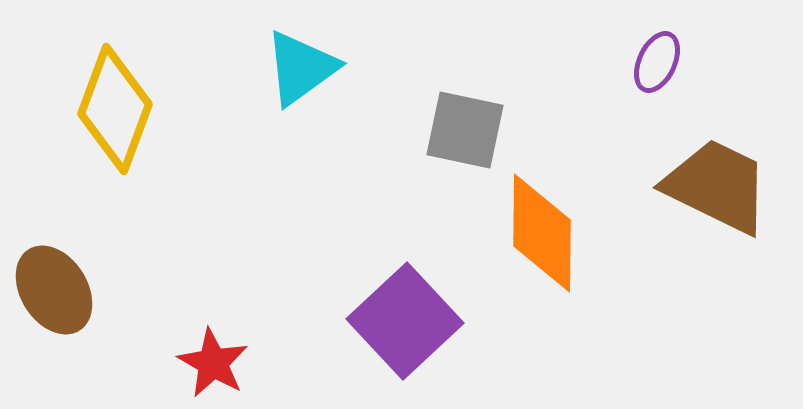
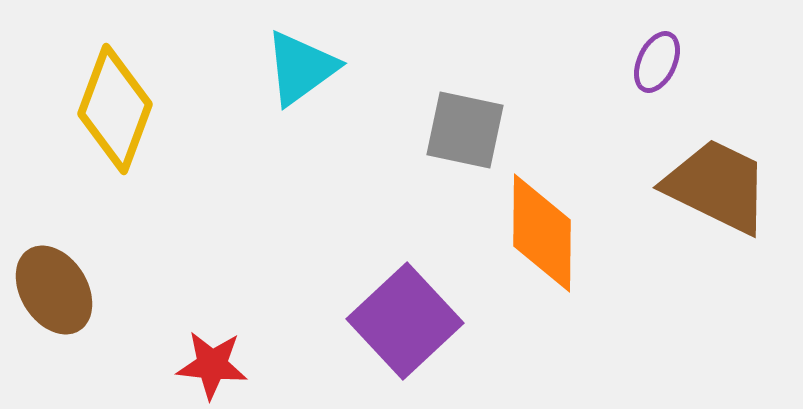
red star: moved 1 px left, 2 px down; rotated 24 degrees counterclockwise
